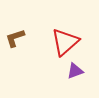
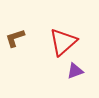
red triangle: moved 2 px left
